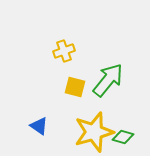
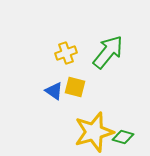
yellow cross: moved 2 px right, 2 px down
green arrow: moved 28 px up
blue triangle: moved 15 px right, 35 px up
